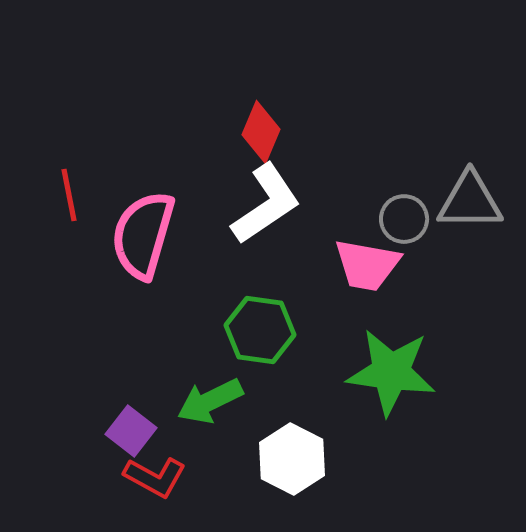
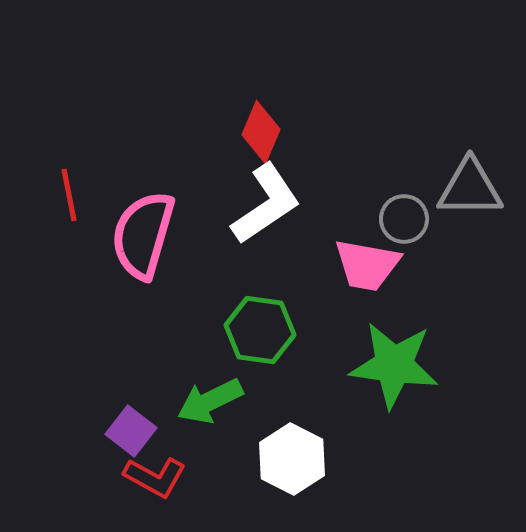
gray triangle: moved 13 px up
green star: moved 3 px right, 7 px up
